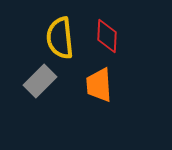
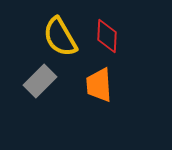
yellow semicircle: moved 1 px up; rotated 24 degrees counterclockwise
